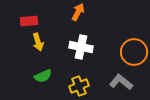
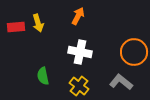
orange arrow: moved 4 px down
red rectangle: moved 13 px left, 6 px down
yellow arrow: moved 19 px up
white cross: moved 1 px left, 5 px down
green semicircle: rotated 102 degrees clockwise
yellow cross: rotated 30 degrees counterclockwise
